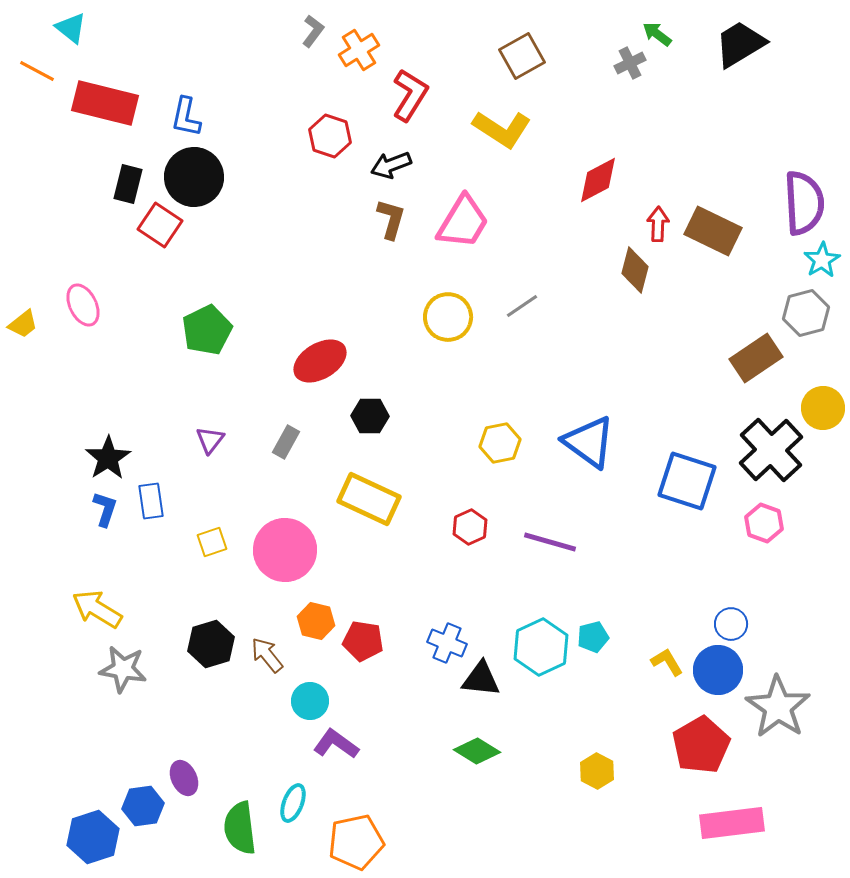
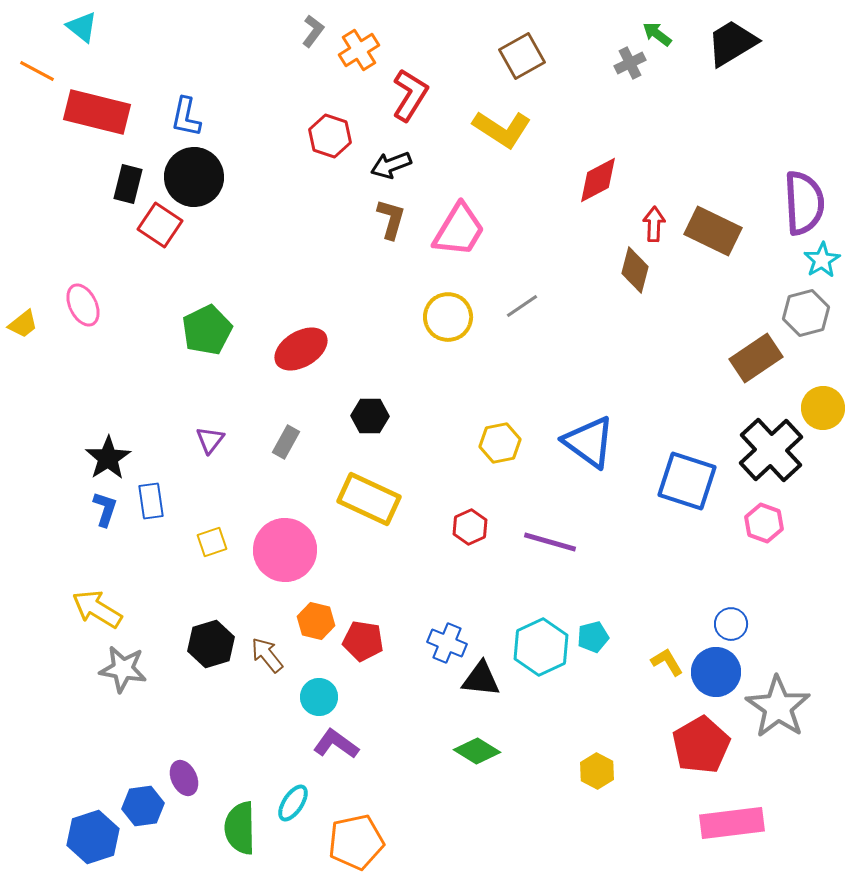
cyan triangle at (71, 28): moved 11 px right, 1 px up
black trapezoid at (740, 44): moved 8 px left, 1 px up
red rectangle at (105, 103): moved 8 px left, 9 px down
pink trapezoid at (463, 222): moved 4 px left, 8 px down
red arrow at (658, 224): moved 4 px left
red ellipse at (320, 361): moved 19 px left, 12 px up
blue circle at (718, 670): moved 2 px left, 2 px down
cyan circle at (310, 701): moved 9 px right, 4 px up
cyan ellipse at (293, 803): rotated 12 degrees clockwise
green semicircle at (240, 828): rotated 6 degrees clockwise
